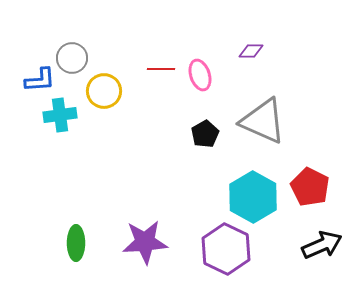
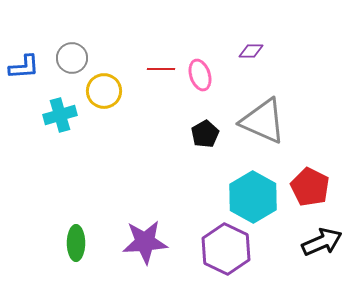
blue L-shape: moved 16 px left, 13 px up
cyan cross: rotated 8 degrees counterclockwise
black arrow: moved 3 px up
